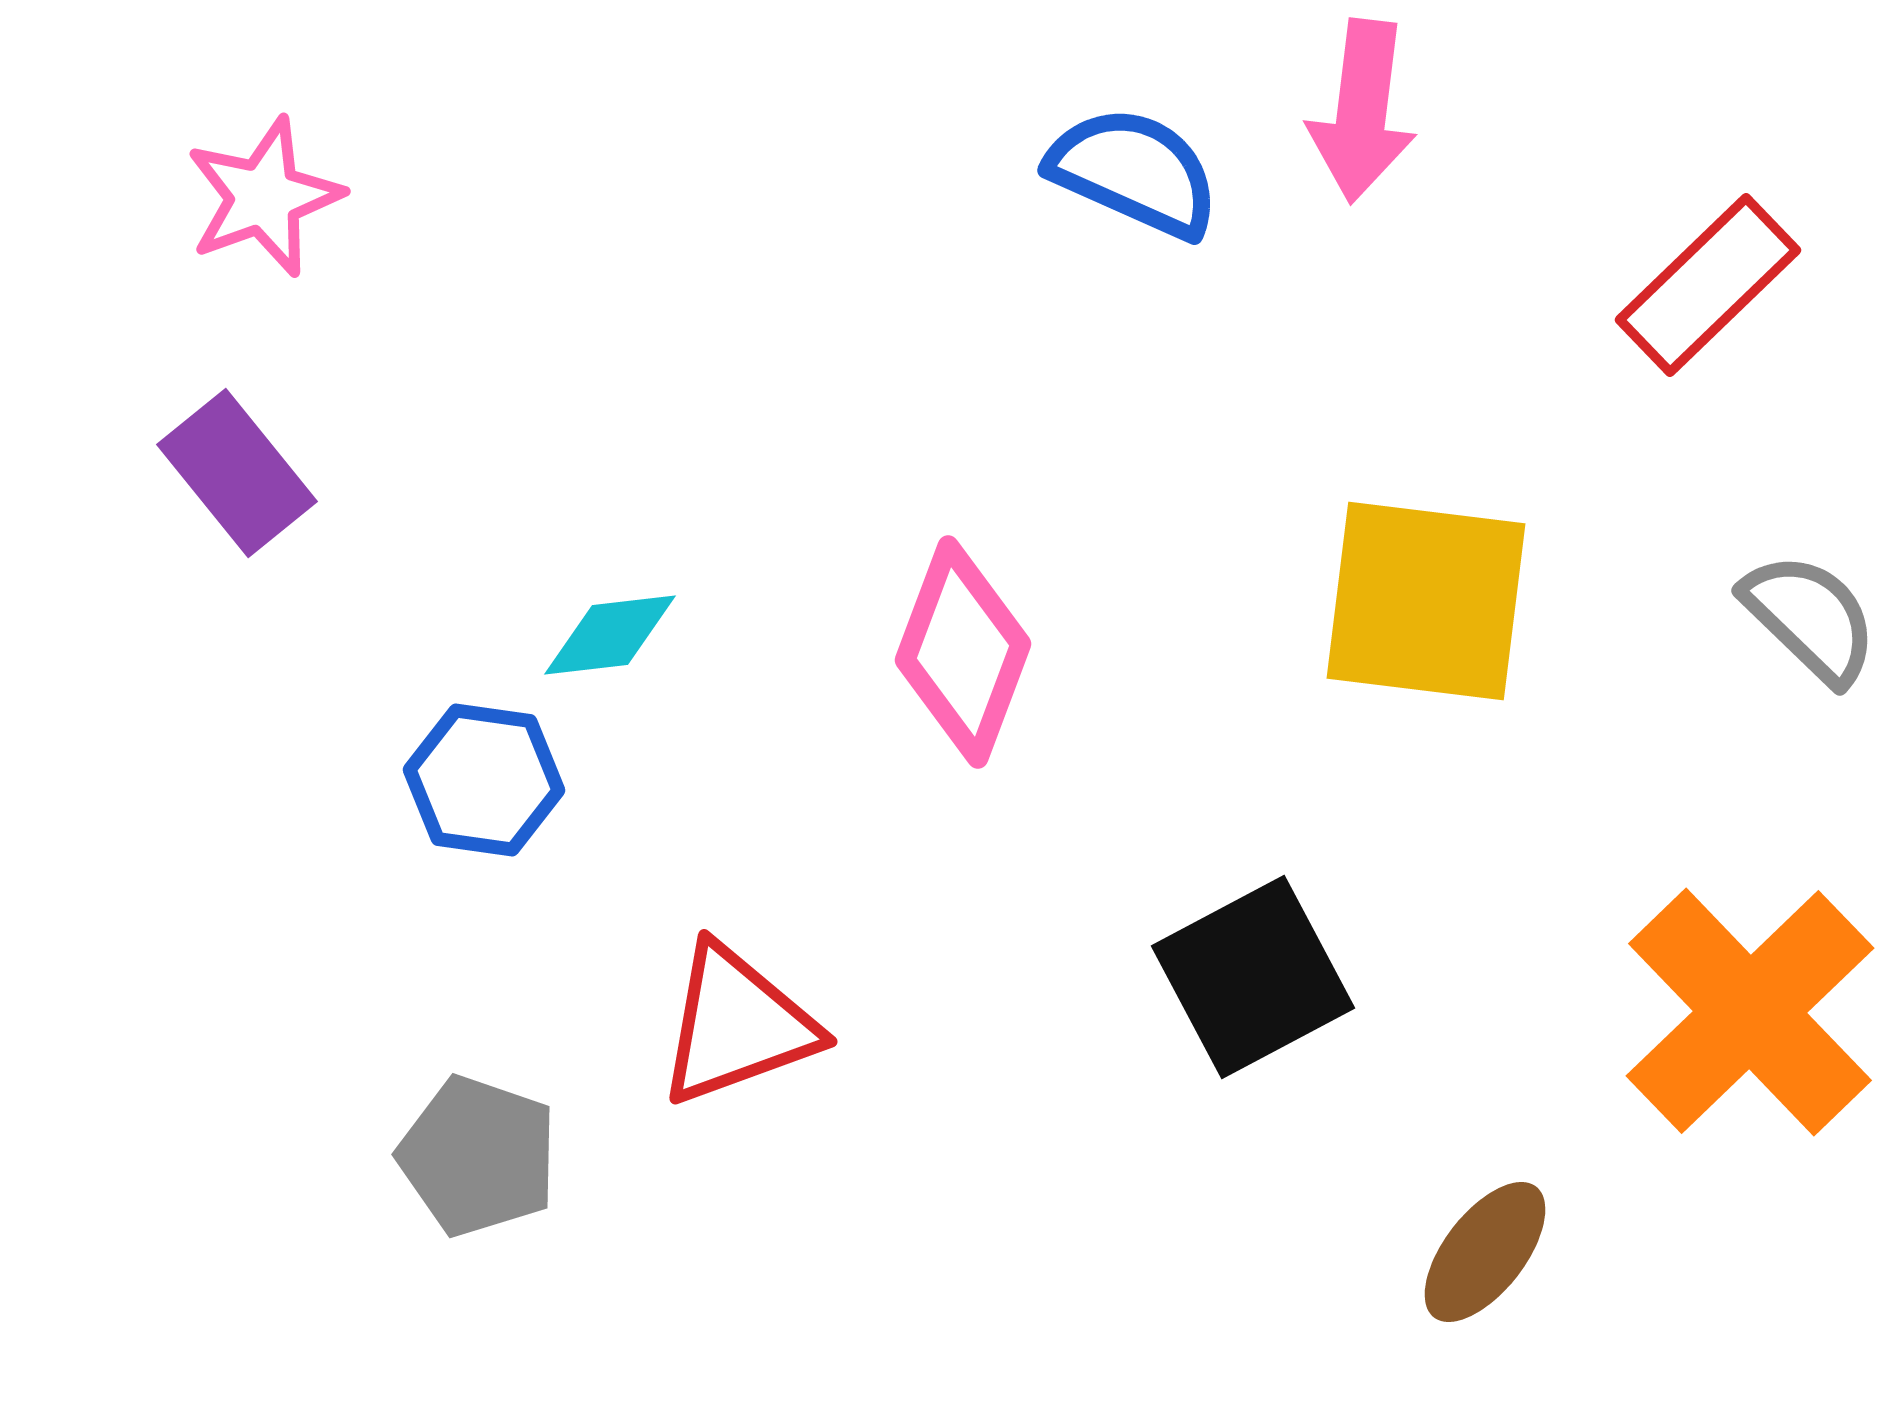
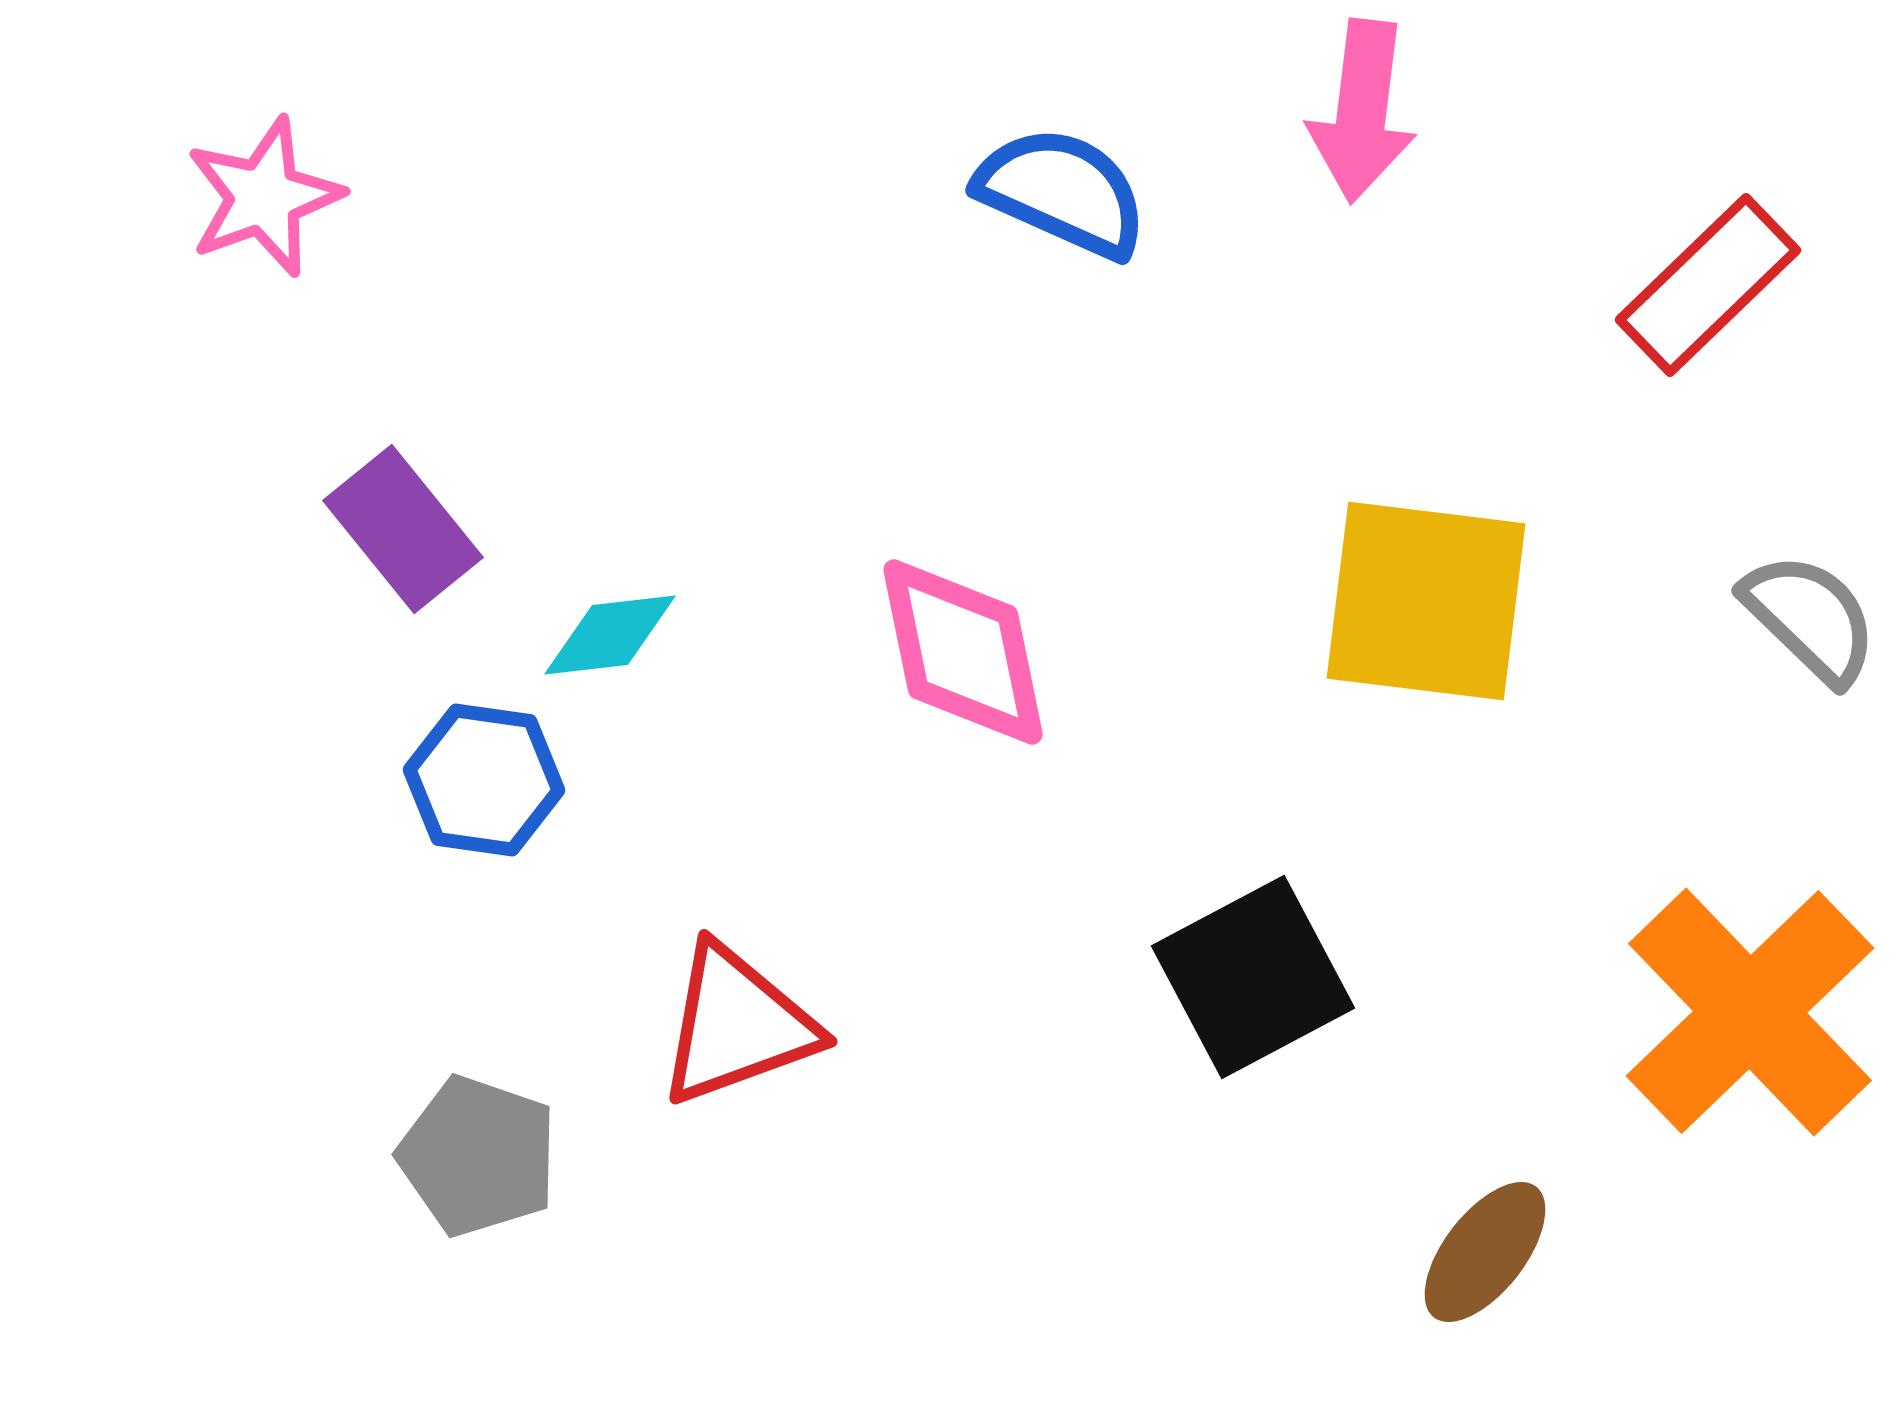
blue semicircle: moved 72 px left, 20 px down
purple rectangle: moved 166 px right, 56 px down
pink diamond: rotated 32 degrees counterclockwise
